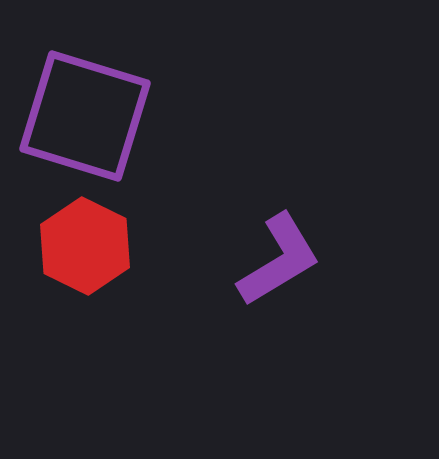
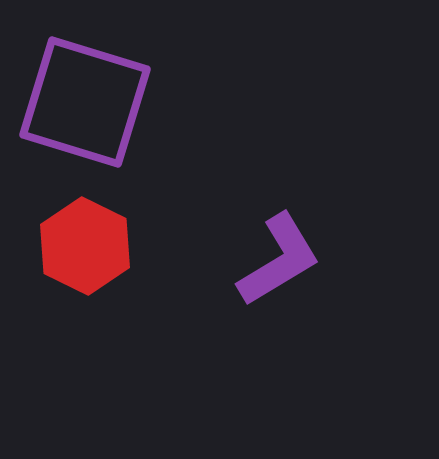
purple square: moved 14 px up
